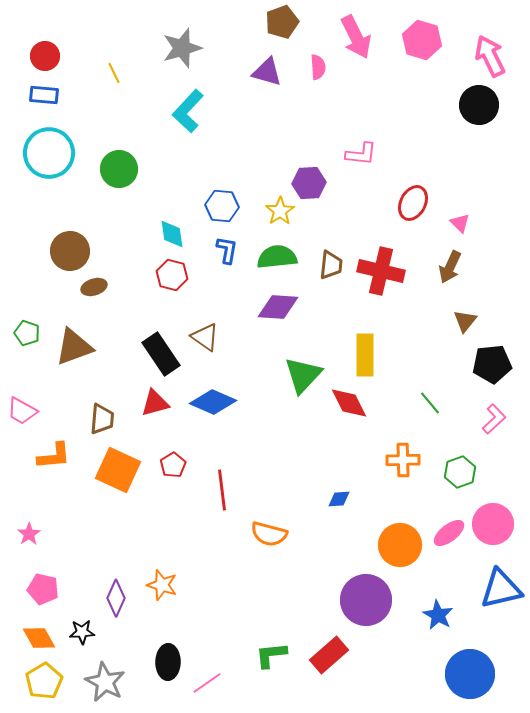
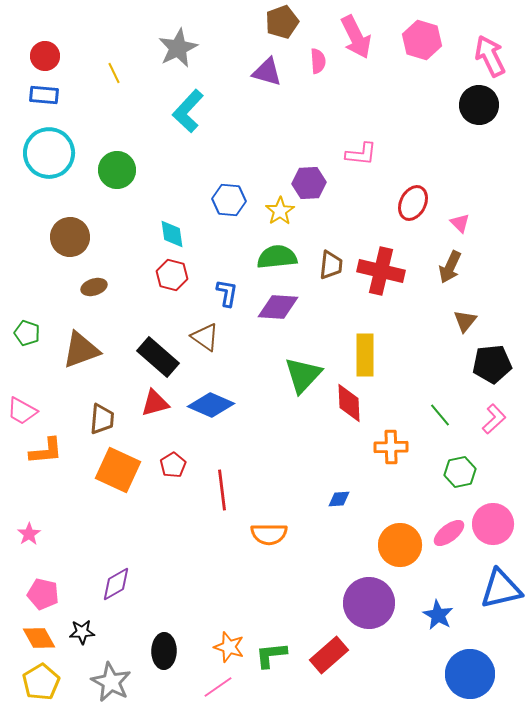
gray star at (182, 48): moved 4 px left; rotated 9 degrees counterclockwise
pink semicircle at (318, 67): moved 6 px up
green circle at (119, 169): moved 2 px left, 1 px down
blue hexagon at (222, 206): moved 7 px right, 6 px up
blue L-shape at (227, 250): moved 43 px down
brown circle at (70, 251): moved 14 px up
brown triangle at (74, 347): moved 7 px right, 3 px down
black rectangle at (161, 354): moved 3 px left, 3 px down; rotated 15 degrees counterclockwise
blue diamond at (213, 402): moved 2 px left, 3 px down
red diamond at (349, 403): rotated 24 degrees clockwise
green line at (430, 403): moved 10 px right, 12 px down
orange L-shape at (54, 456): moved 8 px left, 5 px up
orange cross at (403, 460): moved 12 px left, 13 px up
green hexagon at (460, 472): rotated 8 degrees clockwise
orange semicircle at (269, 534): rotated 15 degrees counterclockwise
orange star at (162, 585): moved 67 px right, 62 px down
pink pentagon at (43, 589): moved 5 px down
purple diamond at (116, 598): moved 14 px up; rotated 36 degrees clockwise
purple circle at (366, 600): moved 3 px right, 3 px down
black ellipse at (168, 662): moved 4 px left, 11 px up
yellow pentagon at (44, 681): moved 3 px left, 1 px down
gray star at (105, 682): moved 6 px right
pink line at (207, 683): moved 11 px right, 4 px down
